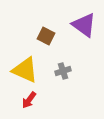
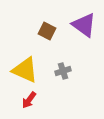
brown square: moved 1 px right, 5 px up
